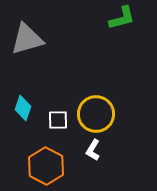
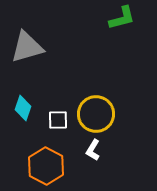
gray triangle: moved 8 px down
